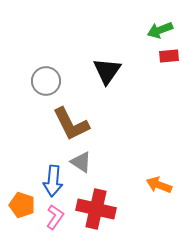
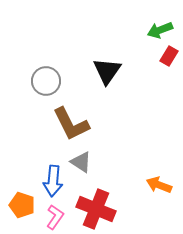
red rectangle: rotated 54 degrees counterclockwise
red cross: rotated 9 degrees clockwise
